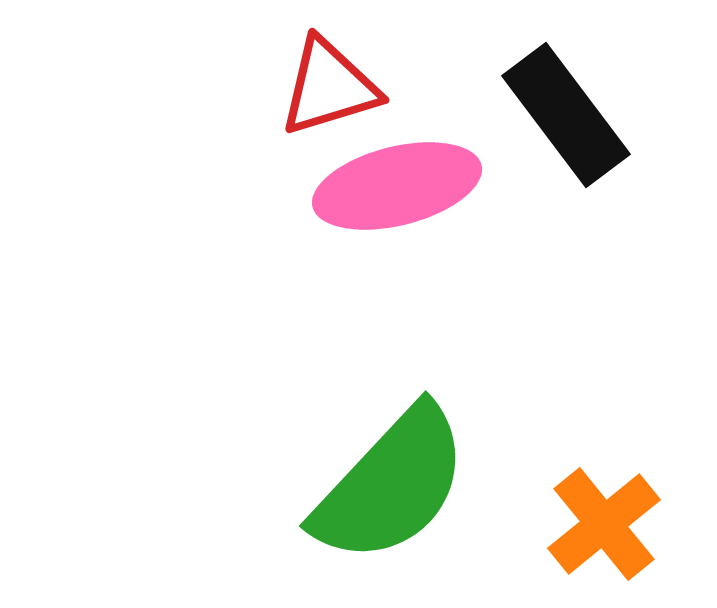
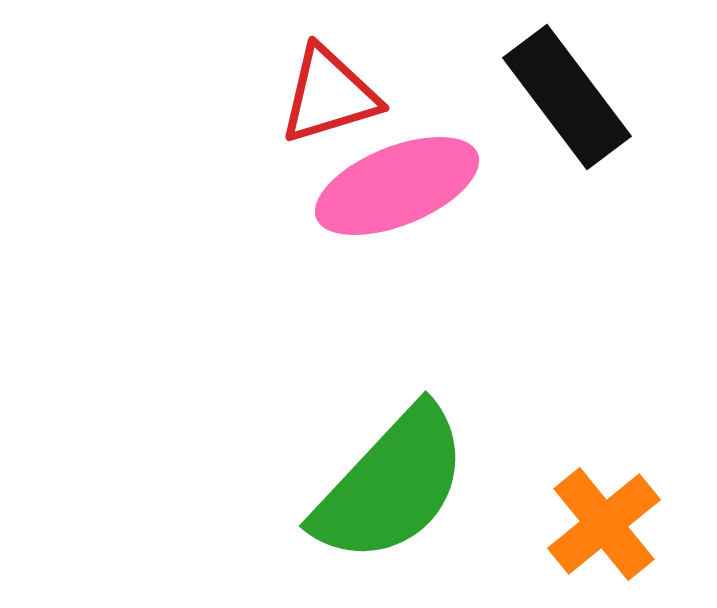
red triangle: moved 8 px down
black rectangle: moved 1 px right, 18 px up
pink ellipse: rotated 8 degrees counterclockwise
